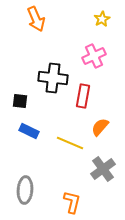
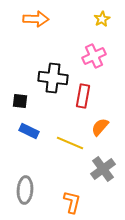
orange arrow: rotated 65 degrees counterclockwise
